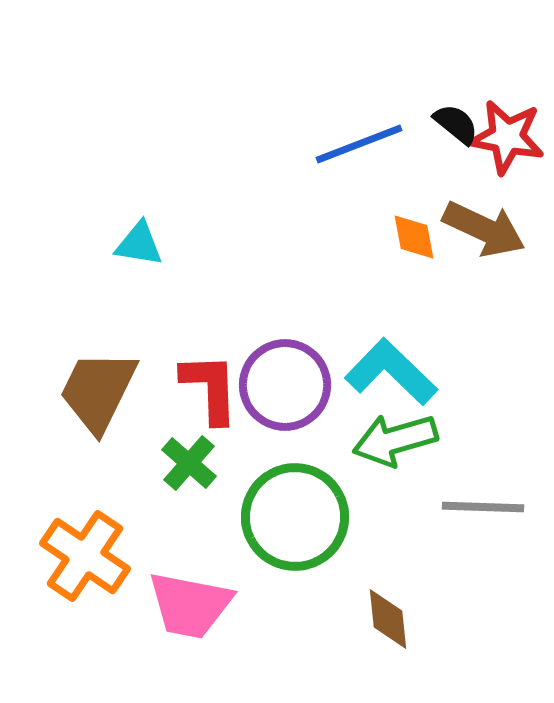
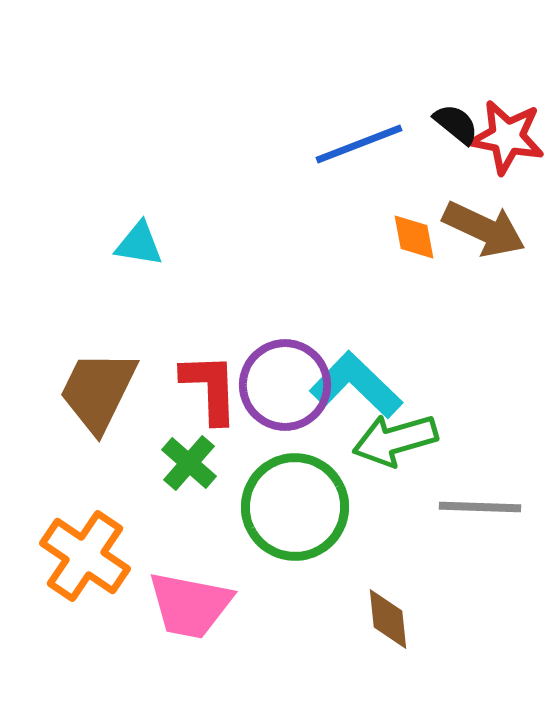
cyan L-shape: moved 35 px left, 13 px down
gray line: moved 3 px left
green circle: moved 10 px up
